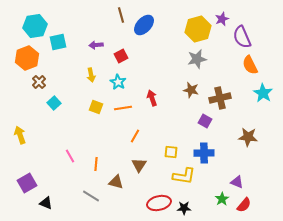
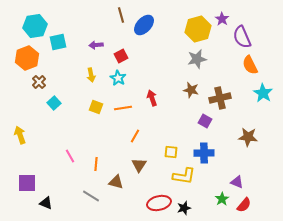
purple star at (222, 19): rotated 16 degrees counterclockwise
cyan star at (118, 82): moved 4 px up
purple square at (27, 183): rotated 30 degrees clockwise
black star at (184, 208): rotated 16 degrees counterclockwise
